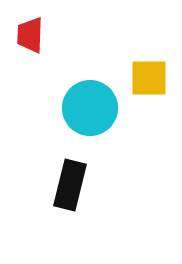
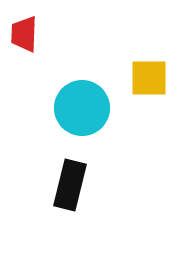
red trapezoid: moved 6 px left, 1 px up
cyan circle: moved 8 px left
